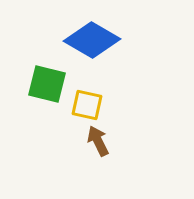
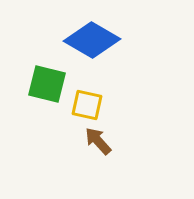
brown arrow: rotated 16 degrees counterclockwise
